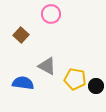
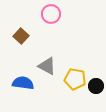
brown square: moved 1 px down
